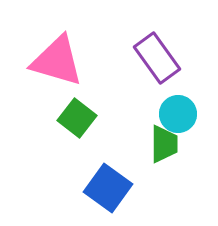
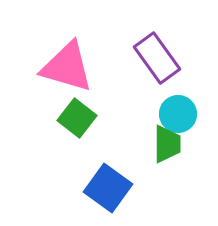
pink triangle: moved 10 px right, 6 px down
green trapezoid: moved 3 px right
